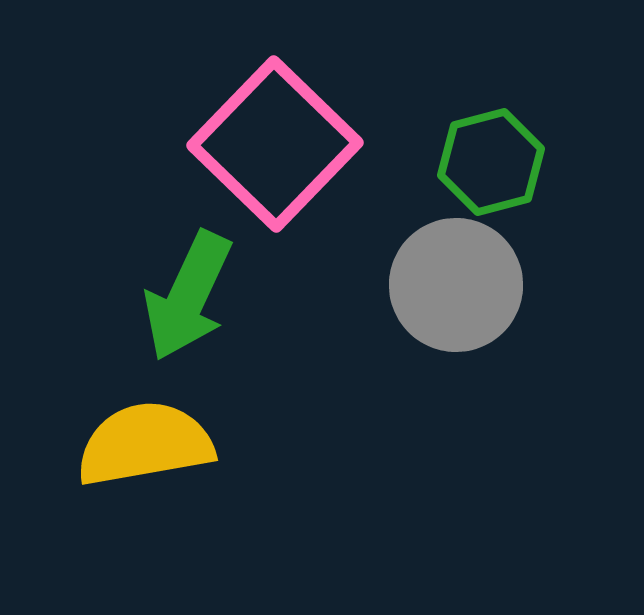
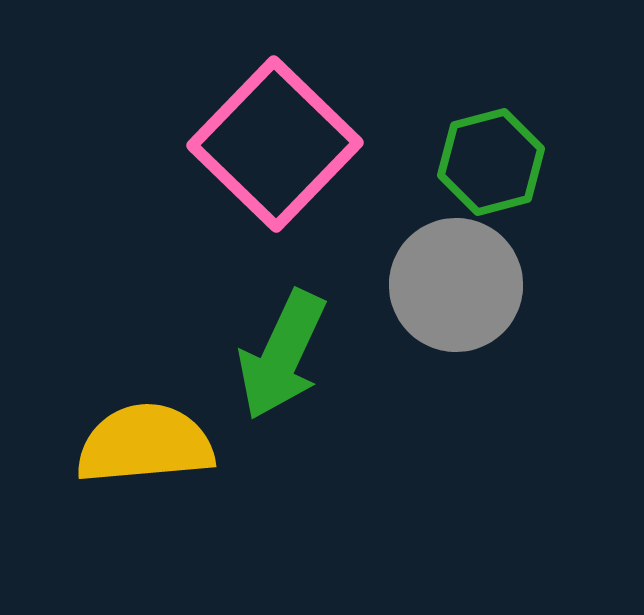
green arrow: moved 94 px right, 59 px down
yellow semicircle: rotated 5 degrees clockwise
